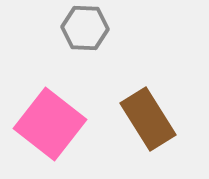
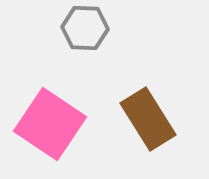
pink square: rotated 4 degrees counterclockwise
